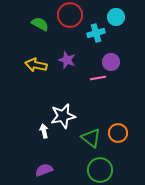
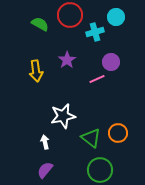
cyan cross: moved 1 px left, 1 px up
purple star: rotated 18 degrees clockwise
yellow arrow: moved 6 px down; rotated 110 degrees counterclockwise
pink line: moved 1 px left, 1 px down; rotated 14 degrees counterclockwise
white arrow: moved 1 px right, 11 px down
purple semicircle: moved 1 px right; rotated 30 degrees counterclockwise
